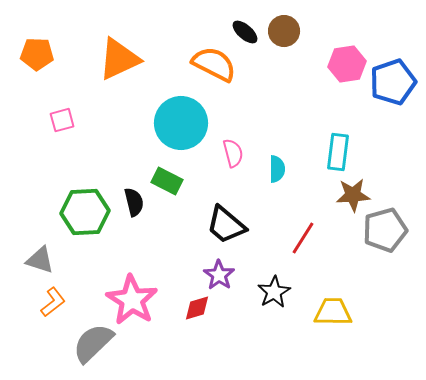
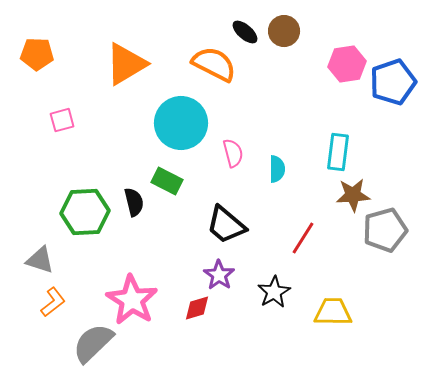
orange triangle: moved 7 px right, 5 px down; rotated 6 degrees counterclockwise
